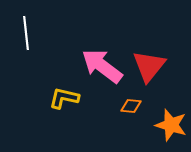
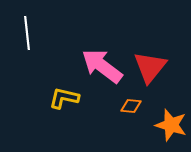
white line: moved 1 px right
red triangle: moved 1 px right, 1 px down
